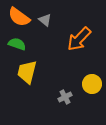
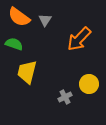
gray triangle: rotated 24 degrees clockwise
green semicircle: moved 3 px left
yellow circle: moved 3 px left
